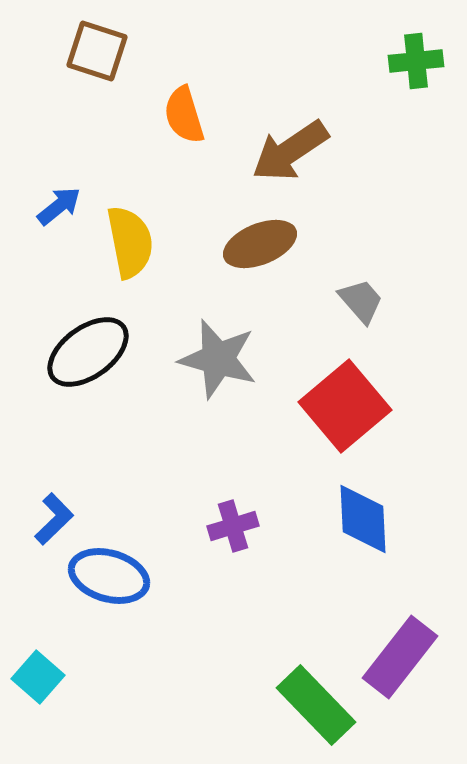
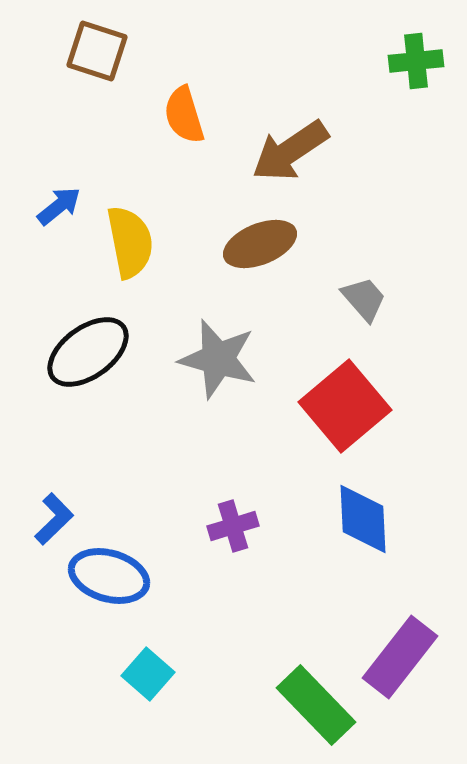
gray trapezoid: moved 3 px right, 2 px up
cyan square: moved 110 px right, 3 px up
